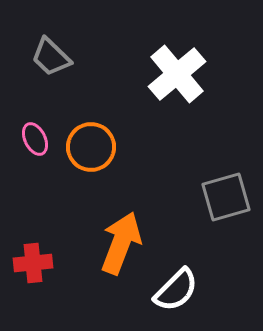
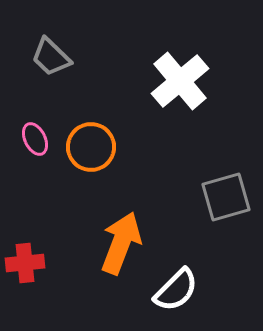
white cross: moved 3 px right, 7 px down
red cross: moved 8 px left
